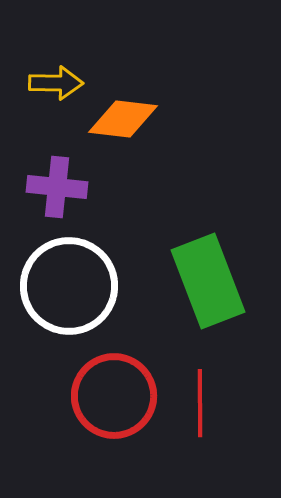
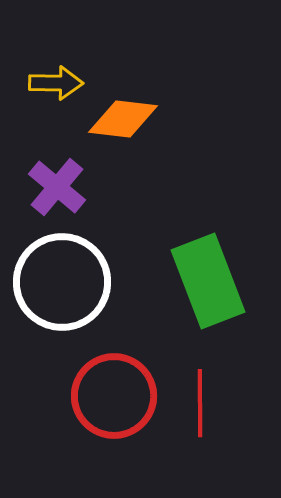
purple cross: rotated 34 degrees clockwise
white circle: moved 7 px left, 4 px up
